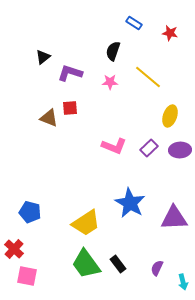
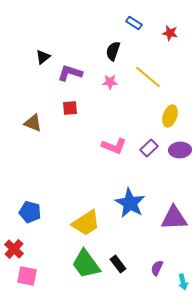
brown triangle: moved 16 px left, 5 px down
